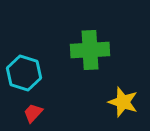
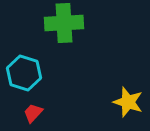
green cross: moved 26 px left, 27 px up
yellow star: moved 5 px right
